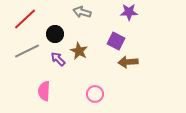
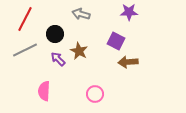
gray arrow: moved 1 px left, 2 px down
red line: rotated 20 degrees counterclockwise
gray line: moved 2 px left, 1 px up
